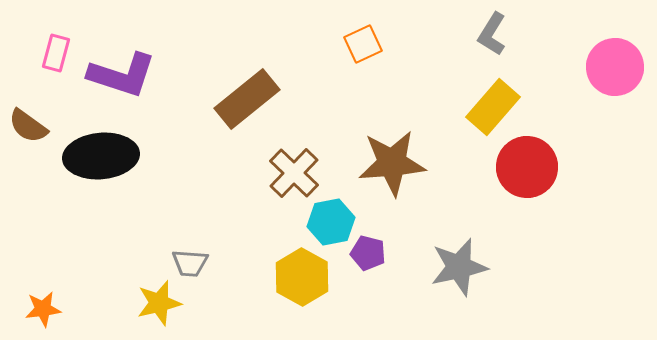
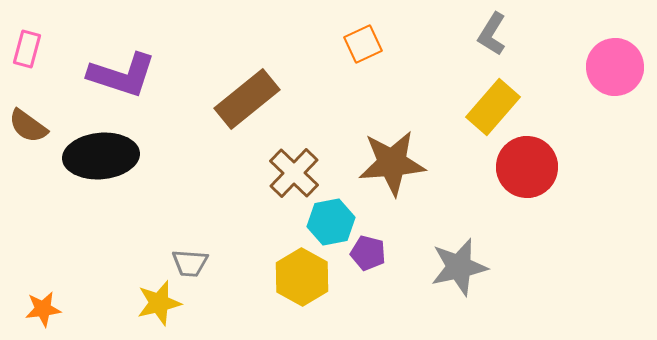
pink rectangle: moved 29 px left, 4 px up
